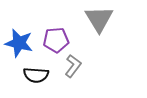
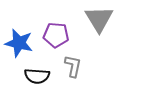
purple pentagon: moved 5 px up; rotated 10 degrees clockwise
gray L-shape: rotated 25 degrees counterclockwise
black semicircle: moved 1 px right, 1 px down
